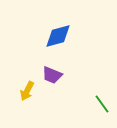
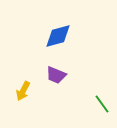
purple trapezoid: moved 4 px right
yellow arrow: moved 4 px left
